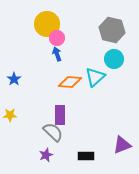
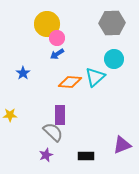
gray hexagon: moved 7 px up; rotated 15 degrees counterclockwise
blue arrow: rotated 104 degrees counterclockwise
blue star: moved 9 px right, 6 px up
